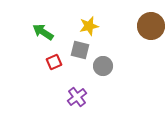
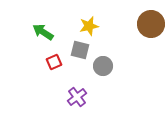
brown circle: moved 2 px up
